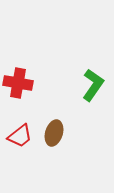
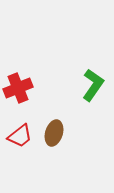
red cross: moved 5 px down; rotated 32 degrees counterclockwise
